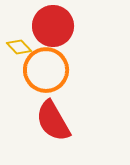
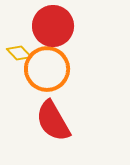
yellow diamond: moved 6 px down
orange circle: moved 1 px right, 1 px up
